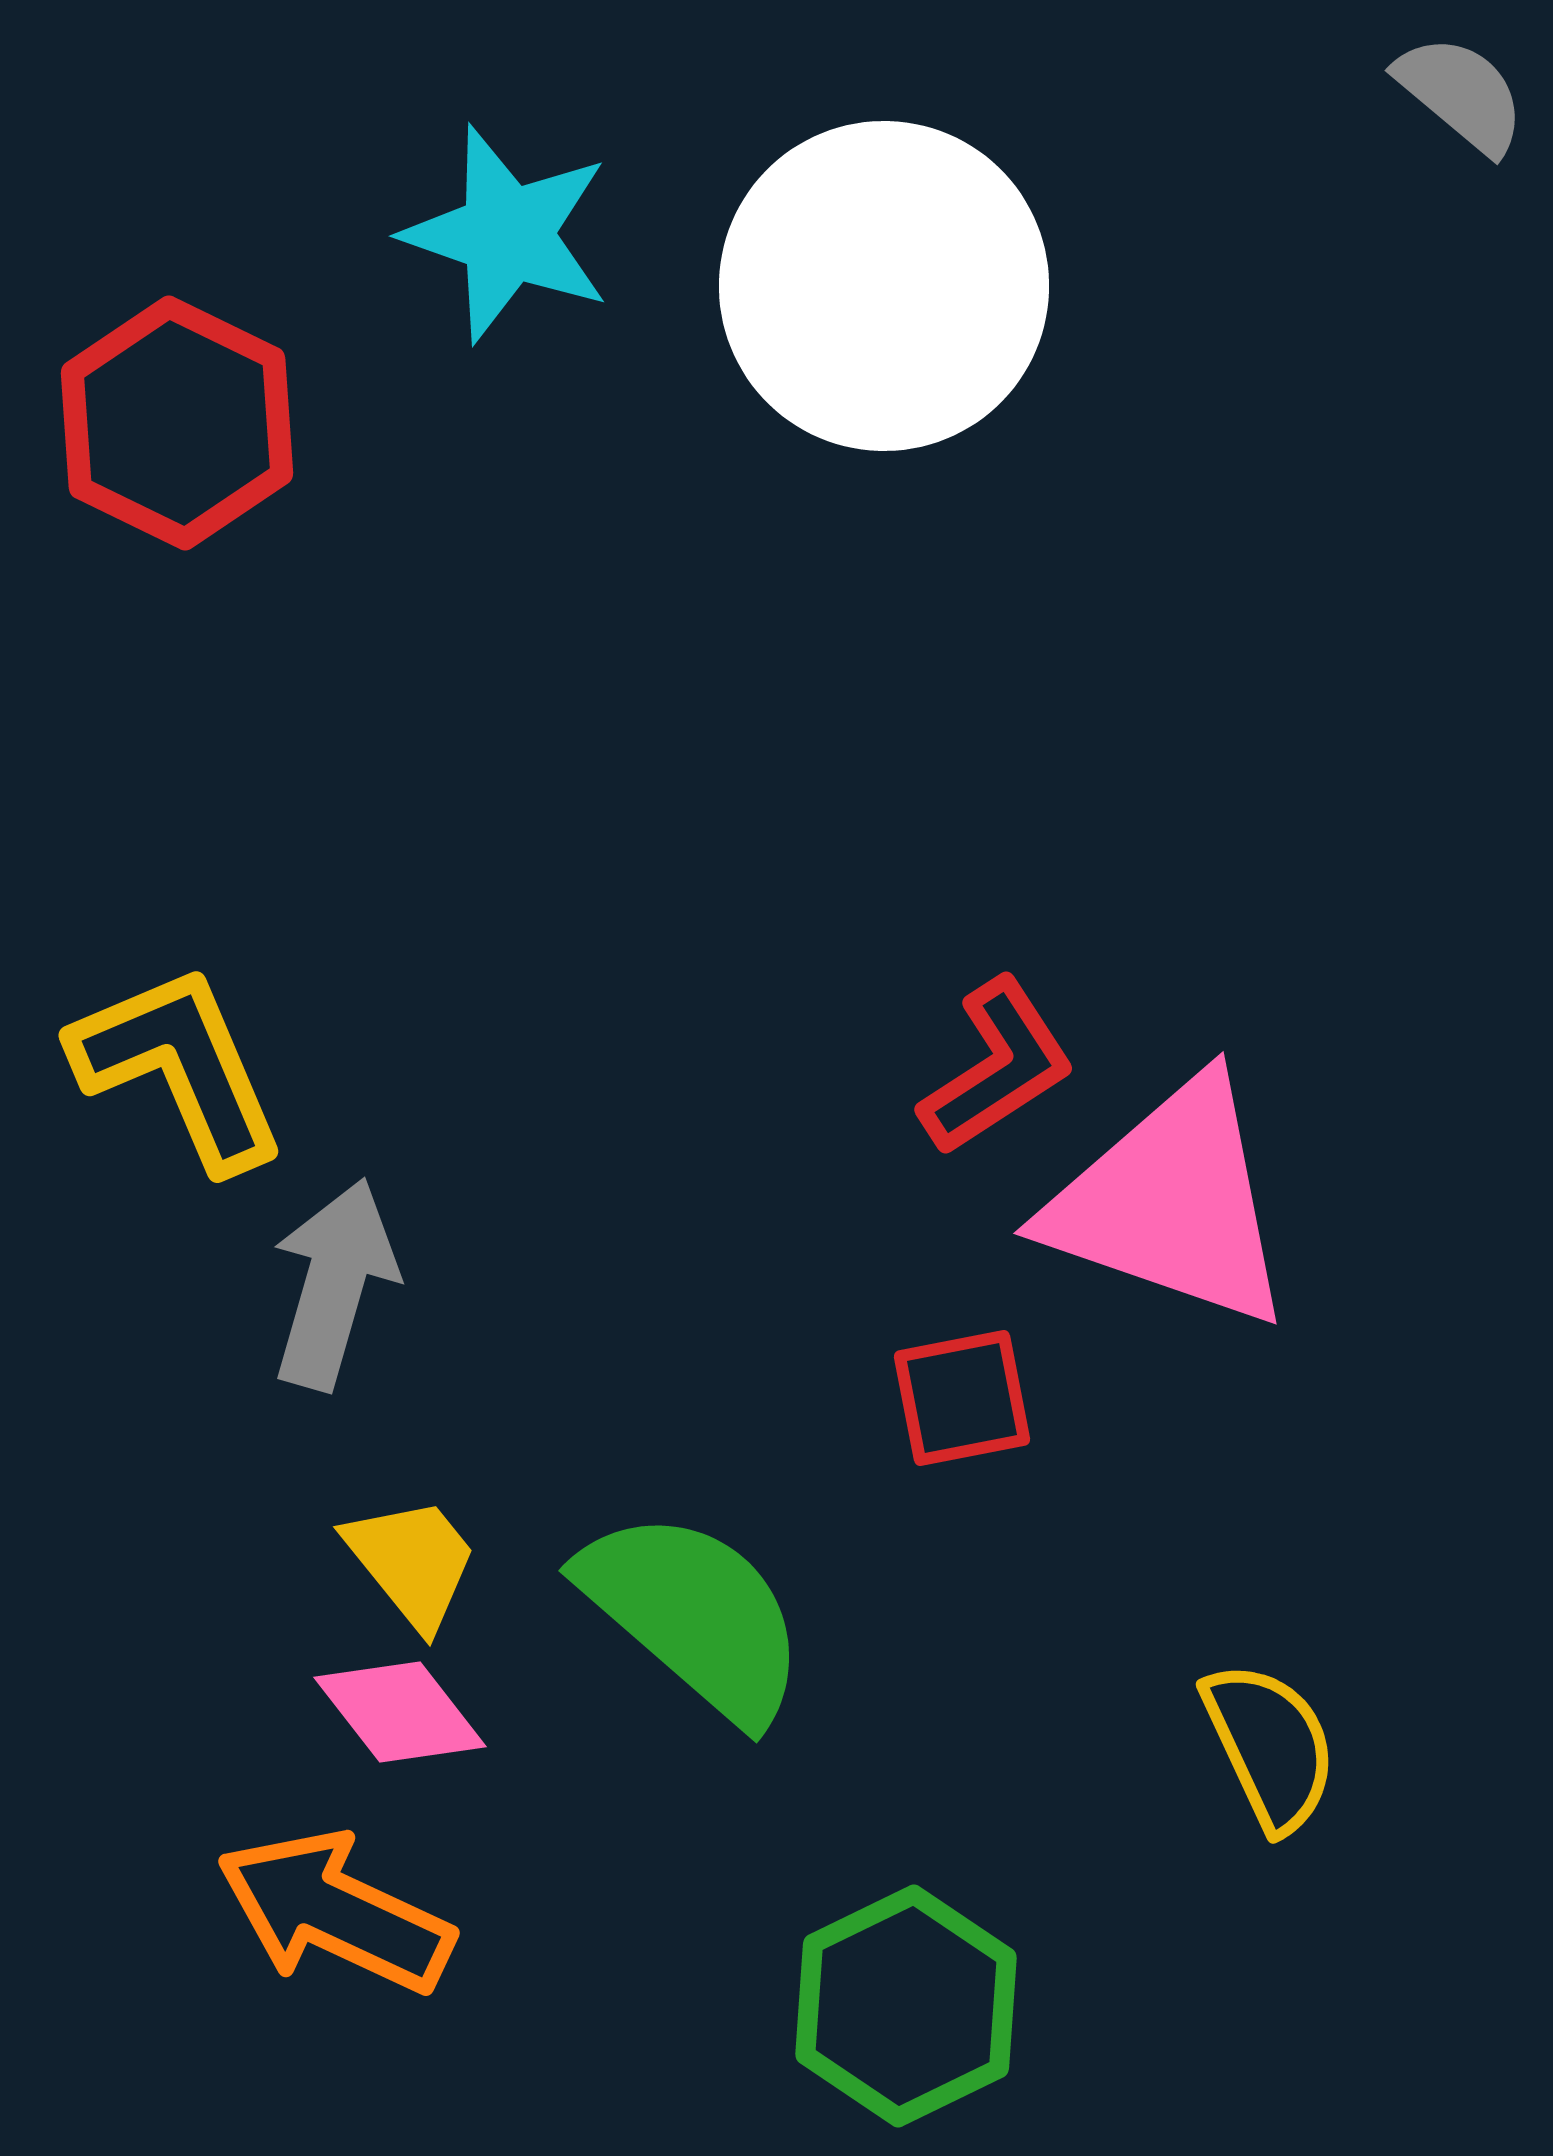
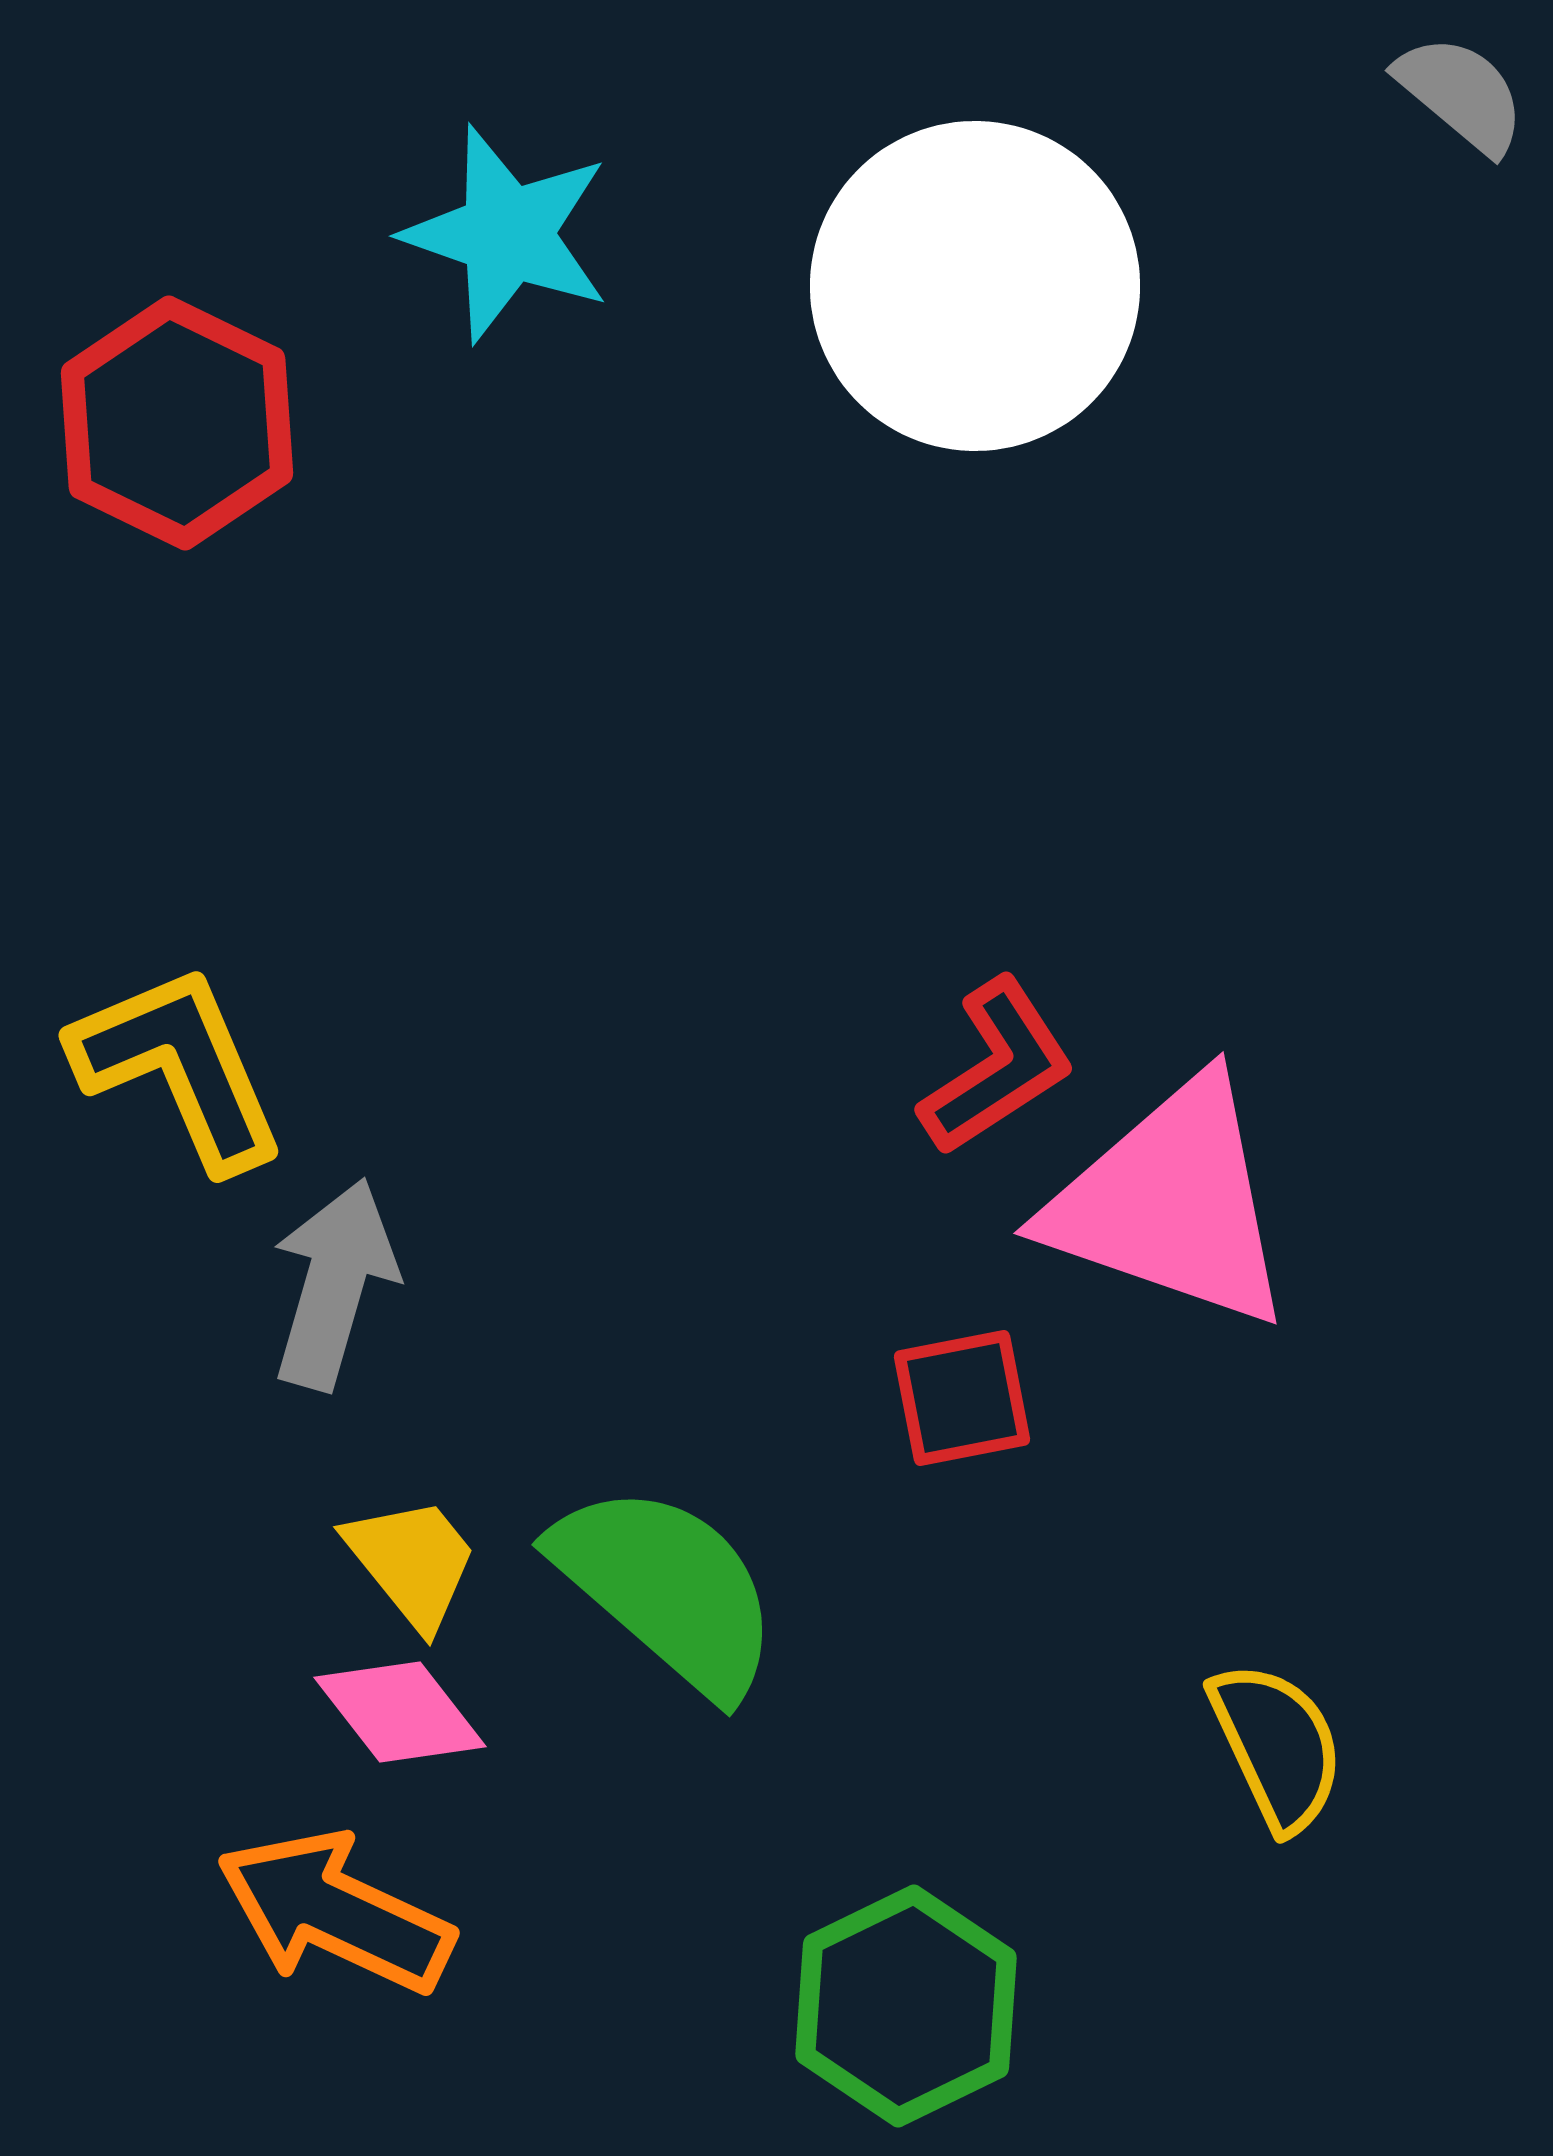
white circle: moved 91 px right
green semicircle: moved 27 px left, 26 px up
yellow semicircle: moved 7 px right
